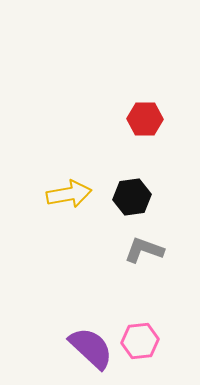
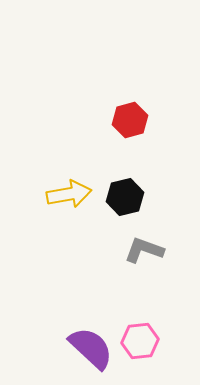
red hexagon: moved 15 px left, 1 px down; rotated 16 degrees counterclockwise
black hexagon: moved 7 px left; rotated 6 degrees counterclockwise
